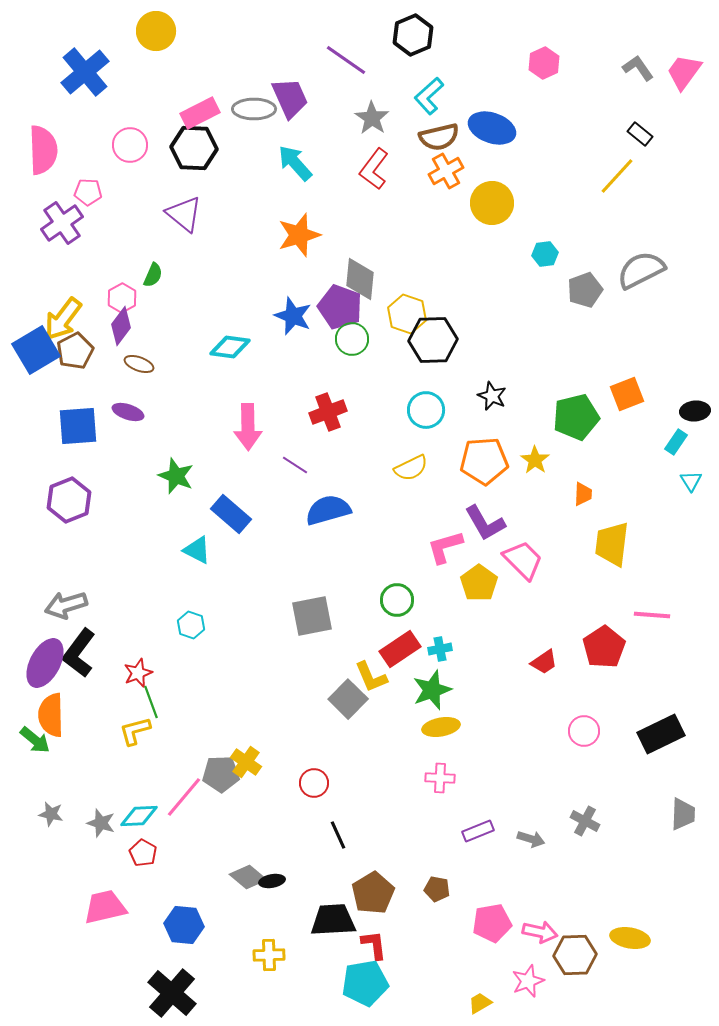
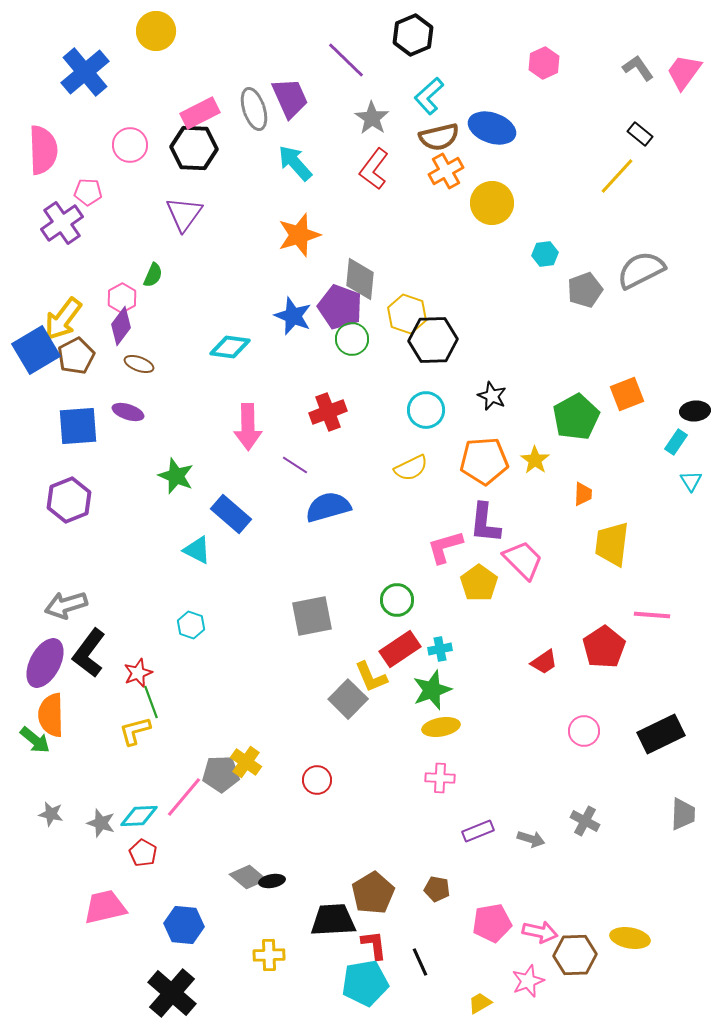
purple line at (346, 60): rotated 9 degrees clockwise
gray ellipse at (254, 109): rotated 72 degrees clockwise
purple triangle at (184, 214): rotated 27 degrees clockwise
brown pentagon at (75, 351): moved 1 px right, 5 px down
green pentagon at (576, 417): rotated 15 degrees counterclockwise
blue semicircle at (328, 510): moved 3 px up
purple L-shape at (485, 523): rotated 36 degrees clockwise
black L-shape at (79, 653): moved 10 px right
red circle at (314, 783): moved 3 px right, 3 px up
black line at (338, 835): moved 82 px right, 127 px down
